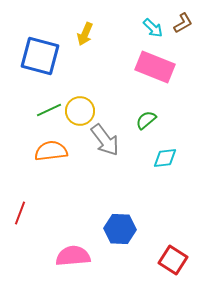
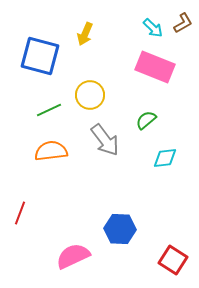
yellow circle: moved 10 px right, 16 px up
pink semicircle: rotated 20 degrees counterclockwise
